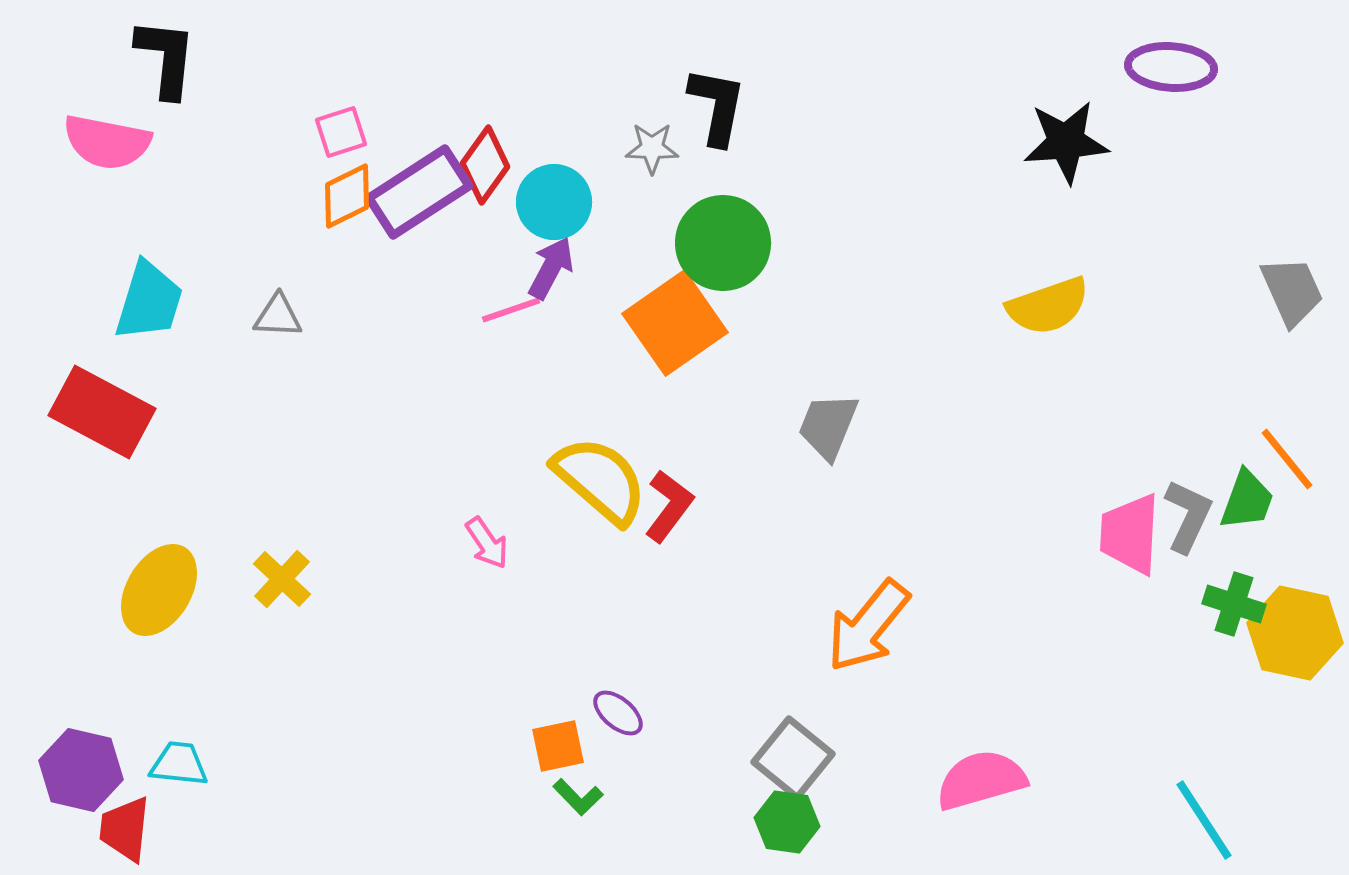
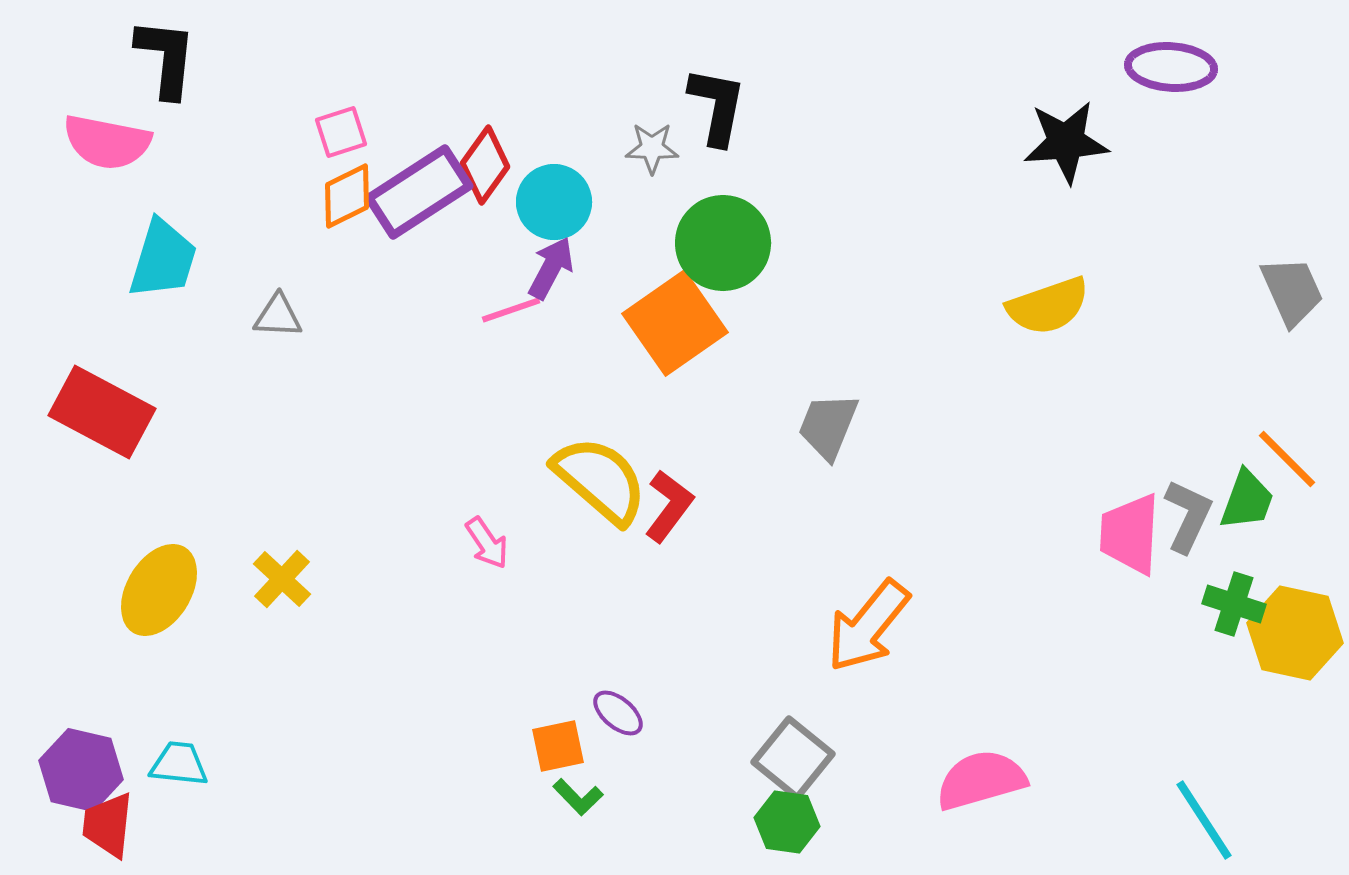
cyan trapezoid at (149, 301): moved 14 px right, 42 px up
orange line at (1287, 459): rotated 6 degrees counterclockwise
red trapezoid at (125, 829): moved 17 px left, 4 px up
